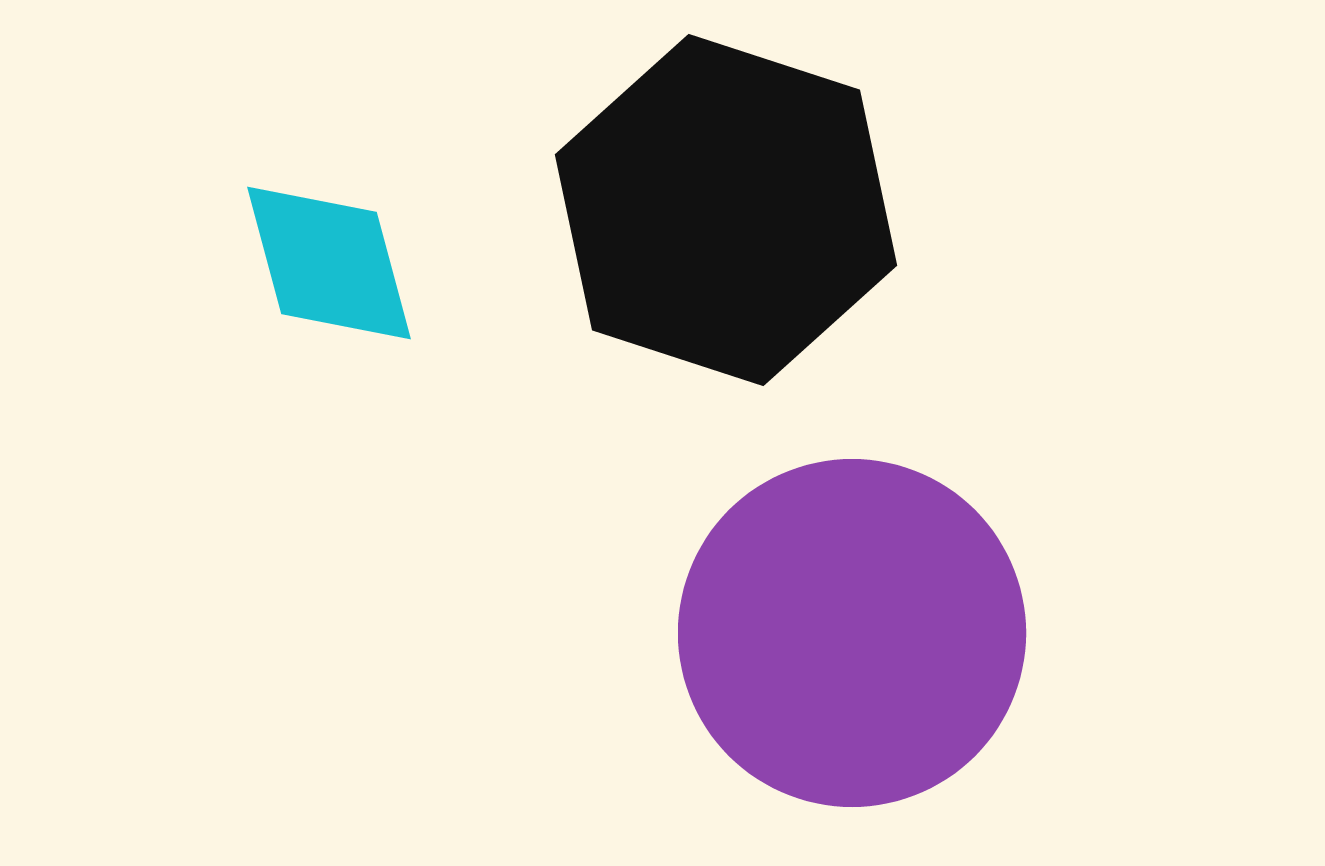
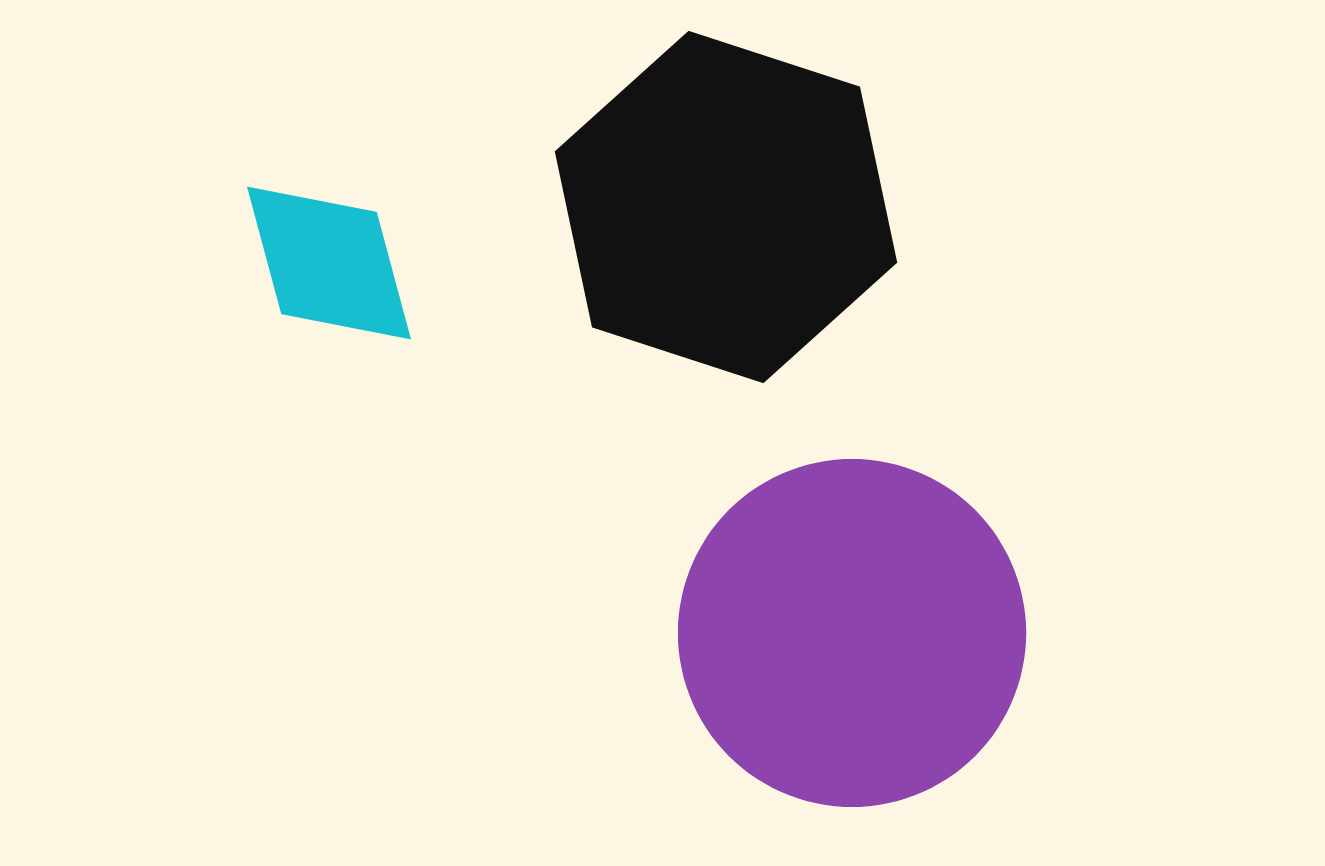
black hexagon: moved 3 px up
